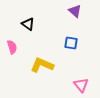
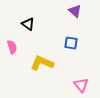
yellow L-shape: moved 2 px up
